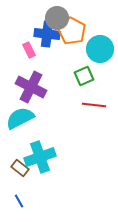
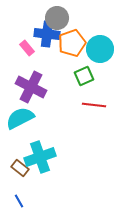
orange pentagon: moved 12 px down; rotated 24 degrees clockwise
pink rectangle: moved 2 px left, 2 px up; rotated 14 degrees counterclockwise
